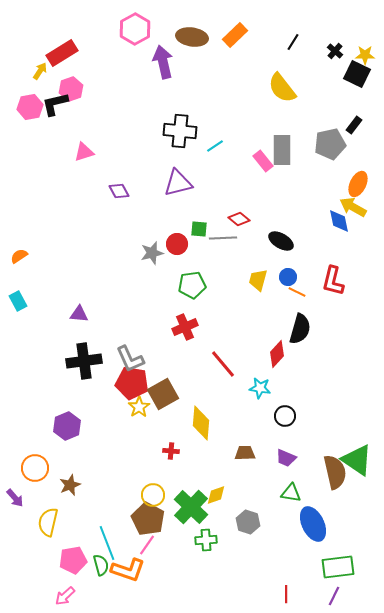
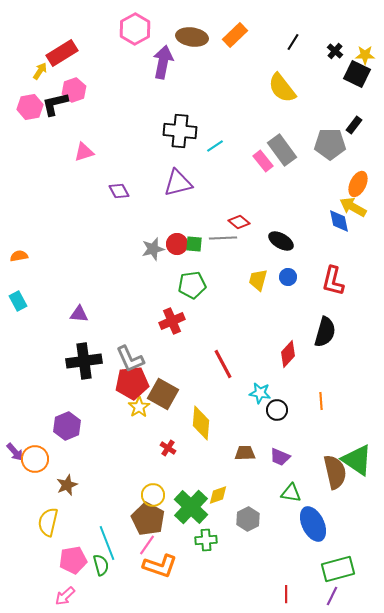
purple arrow at (163, 62): rotated 24 degrees clockwise
pink hexagon at (71, 89): moved 3 px right, 1 px down
gray pentagon at (330, 144): rotated 12 degrees clockwise
gray rectangle at (282, 150): rotated 36 degrees counterclockwise
red diamond at (239, 219): moved 3 px down
green square at (199, 229): moved 5 px left, 15 px down
gray star at (152, 253): moved 1 px right, 4 px up
orange semicircle at (19, 256): rotated 24 degrees clockwise
orange line at (297, 292): moved 24 px right, 109 px down; rotated 60 degrees clockwise
red cross at (185, 327): moved 13 px left, 6 px up
black semicircle at (300, 329): moved 25 px right, 3 px down
red diamond at (277, 354): moved 11 px right
red line at (223, 364): rotated 12 degrees clockwise
red pentagon at (132, 383): rotated 16 degrees counterclockwise
cyan star at (260, 388): moved 5 px down
brown square at (163, 394): rotated 32 degrees counterclockwise
black circle at (285, 416): moved 8 px left, 6 px up
red cross at (171, 451): moved 3 px left, 3 px up; rotated 28 degrees clockwise
purple trapezoid at (286, 458): moved 6 px left, 1 px up
orange circle at (35, 468): moved 9 px up
brown star at (70, 485): moved 3 px left
yellow diamond at (216, 495): moved 2 px right
purple arrow at (15, 498): moved 46 px up
gray hexagon at (248, 522): moved 3 px up; rotated 15 degrees clockwise
green rectangle at (338, 567): moved 2 px down; rotated 8 degrees counterclockwise
orange L-shape at (128, 570): moved 32 px right, 4 px up
purple line at (334, 596): moved 2 px left
